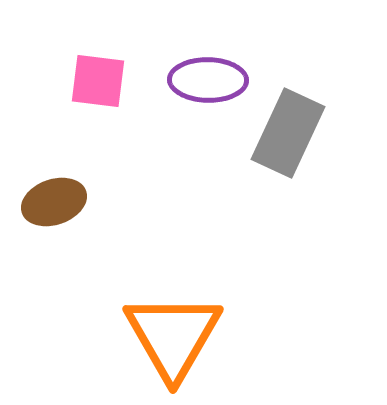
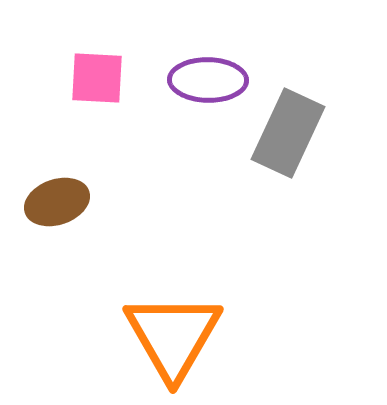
pink square: moved 1 px left, 3 px up; rotated 4 degrees counterclockwise
brown ellipse: moved 3 px right
